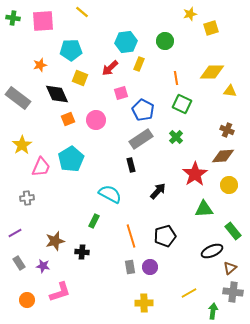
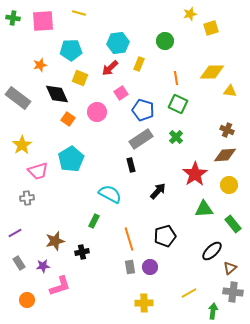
yellow line at (82, 12): moved 3 px left, 1 px down; rotated 24 degrees counterclockwise
cyan hexagon at (126, 42): moved 8 px left, 1 px down
pink square at (121, 93): rotated 16 degrees counterclockwise
green square at (182, 104): moved 4 px left
blue pentagon at (143, 110): rotated 10 degrees counterclockwise
orange square at (68, 119): rotated 32 degrees counterclockwise
pink circle at (96, 120): moved 1 px right, 8 px up
brown diamond at (223, 156): moved 2 px right, 1 px up
pink trapezoid at (41, 167): moved 3 px left, 4 px down; rotated 50 degrees clockwise
green rectangle at (233, 231): moved 7 px up
orange line at (131, 236): moved 2 px left, 3 px down
black ellipse at (212, 251): rotated 20 degrees counterclockwise
black cross at (82, 252): rotated 16 degrees counterclockwise
purple star at (43, 266): rotated 16 degrees counterclockwise
pink L-shape at (60, 292): moved 6 px up
